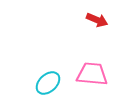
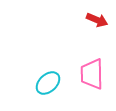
pink trapezoid: rotated 96 degrees counterclockwise
